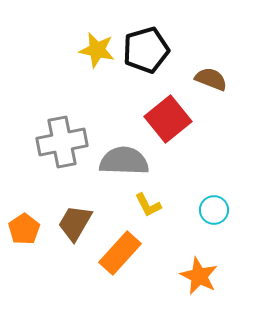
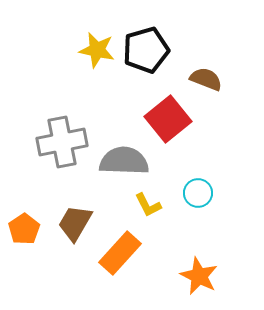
brown semicircle: moved 5 px left
cyan circle: moved 16 px left, 17 px up
